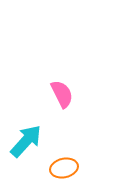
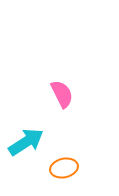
cyan arrow: moved 1 px down; rotated 15 degrees clockwise
